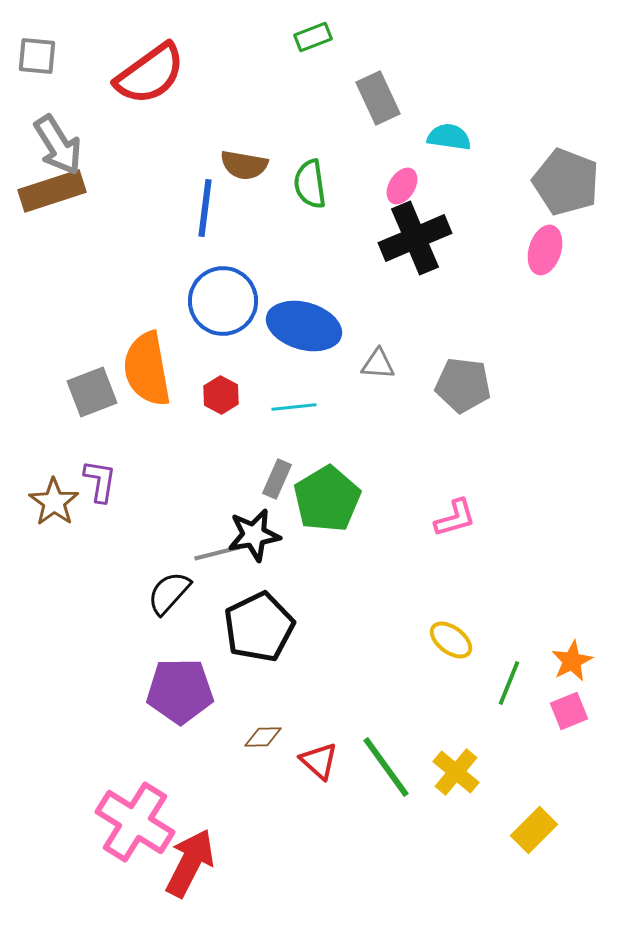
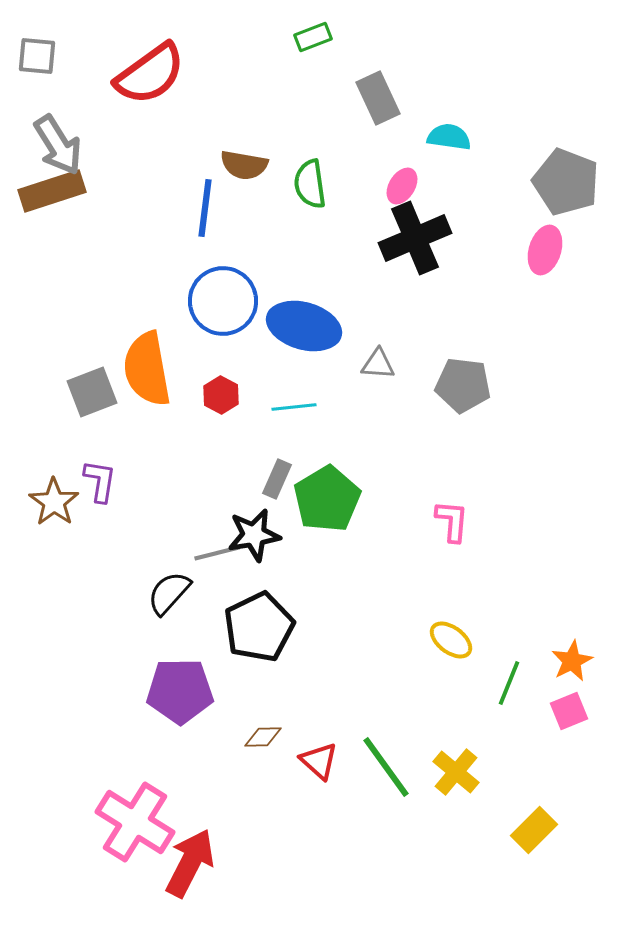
pink L-shape at (455, 518): moved 3 px left, 3 px down; rotated 69 degrees counterclockwise
